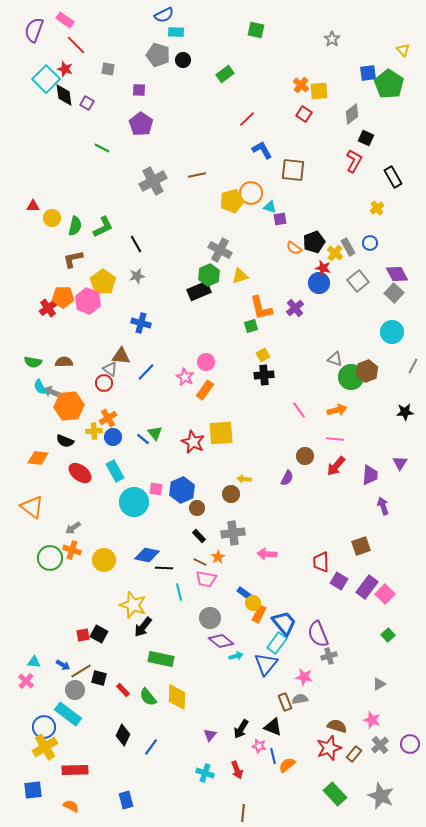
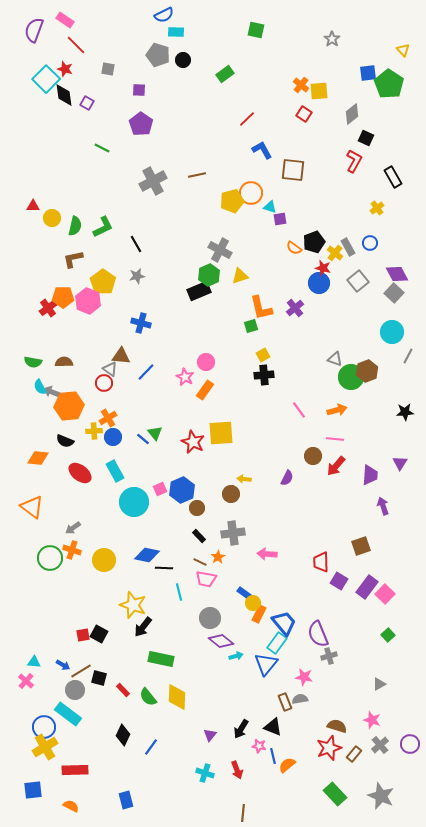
gray line at (413, 366): moved 5 px left, 10 px up
brown circle at (305, 456): moved 8 px right
pink square at (156, 489): moved 4 px right; rotated 32 degrees counterclockwise
